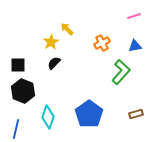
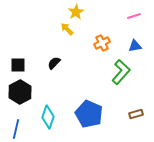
yellow star: moved 25 px right, 30 px up
black hexagon: moved 3 px left, 1 px down; rotated 10 degrees clockwise
blue pentagon: rotated 12 degrees counterclockwise
